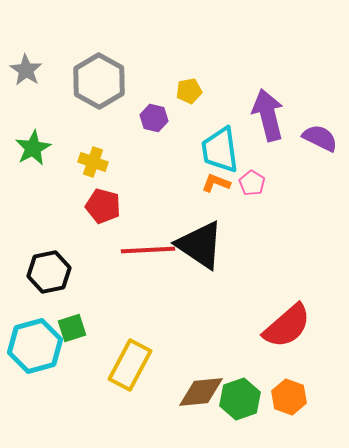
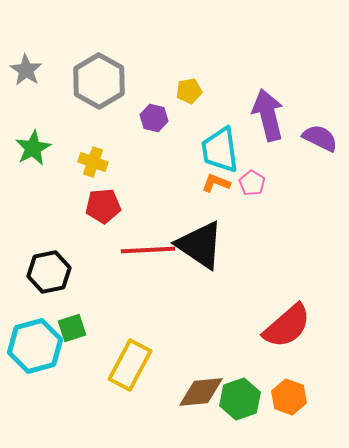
red pentagon: rotated 20 degrees counterclockwise
